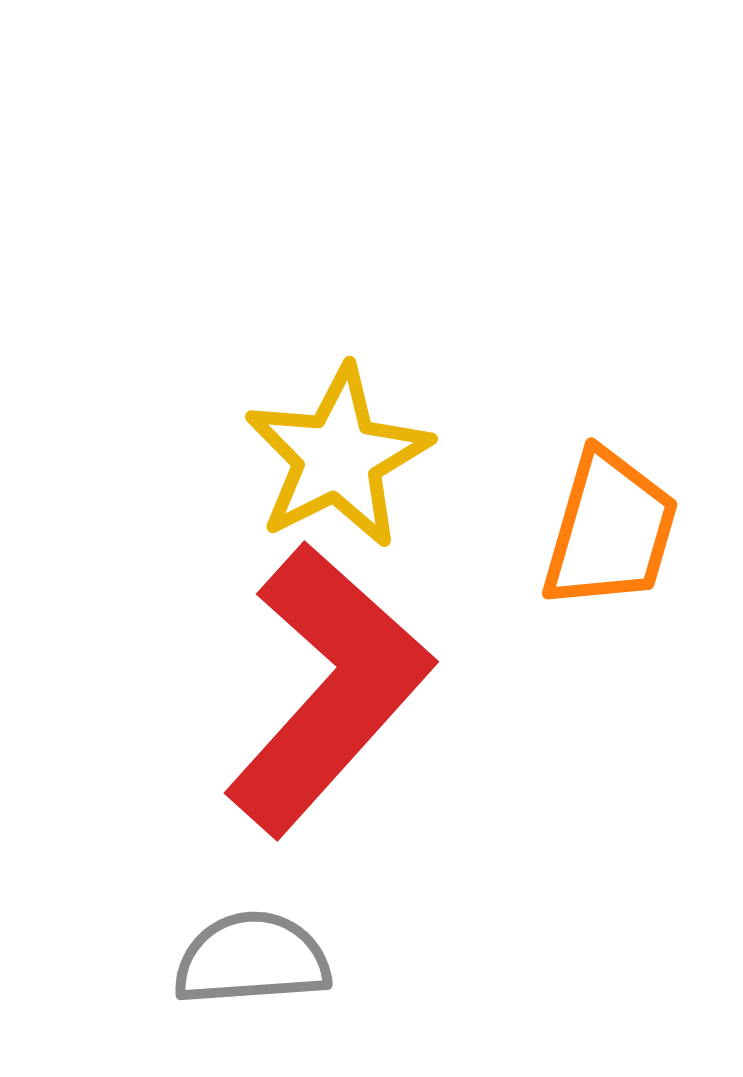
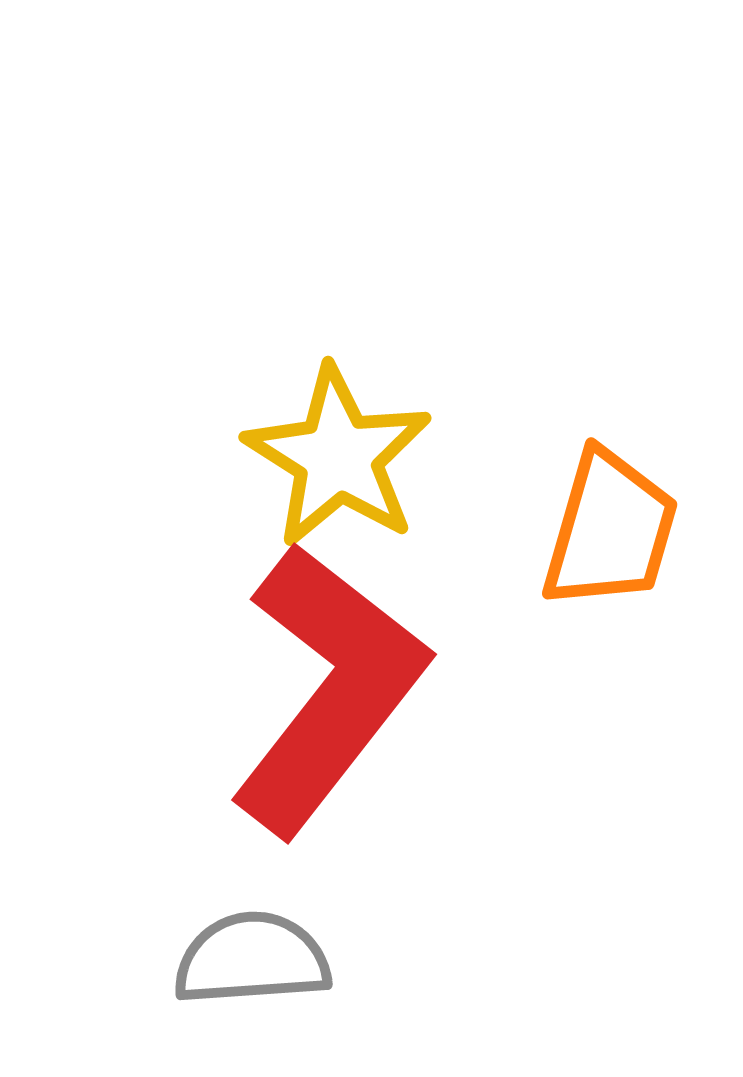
yellow star: rotated 13 degrees counterclockwise
red L-shape: rotated 4 degrees counterclockwise
